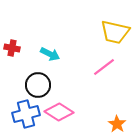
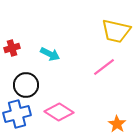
yellow trapezoid: moved 1 px right, 1 px up
red cross: rotated 28 degrees counterclockwise
black circle: moved 12 px left
blue cross: moved 9 px left
